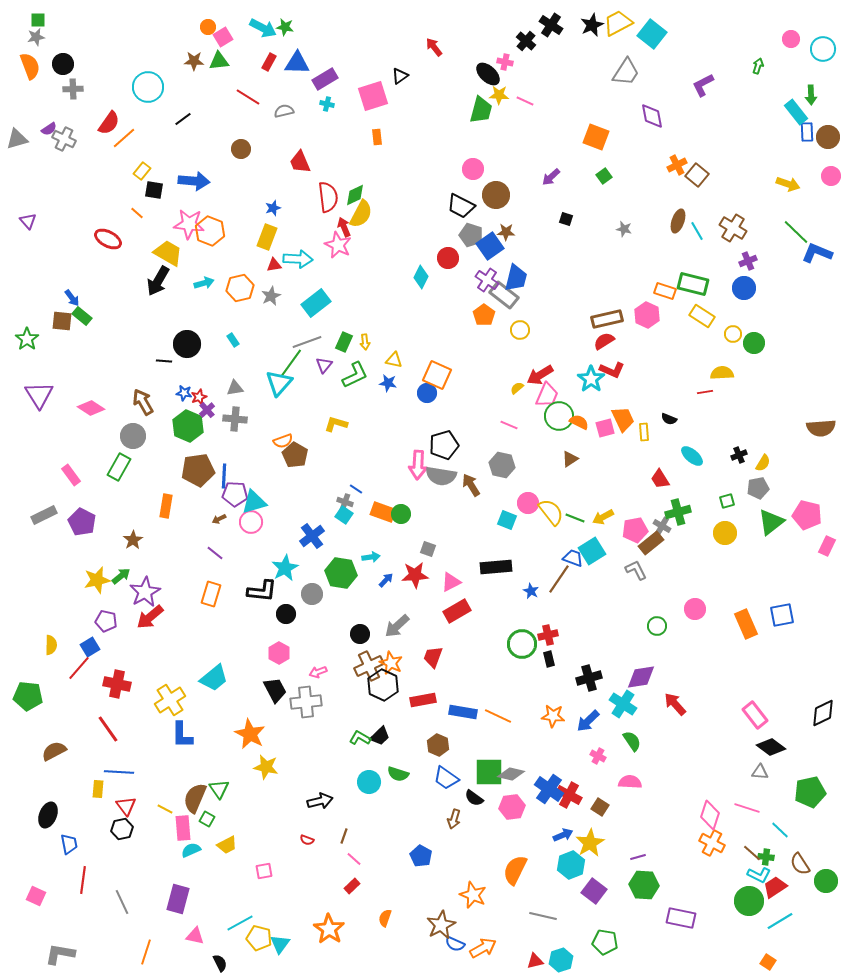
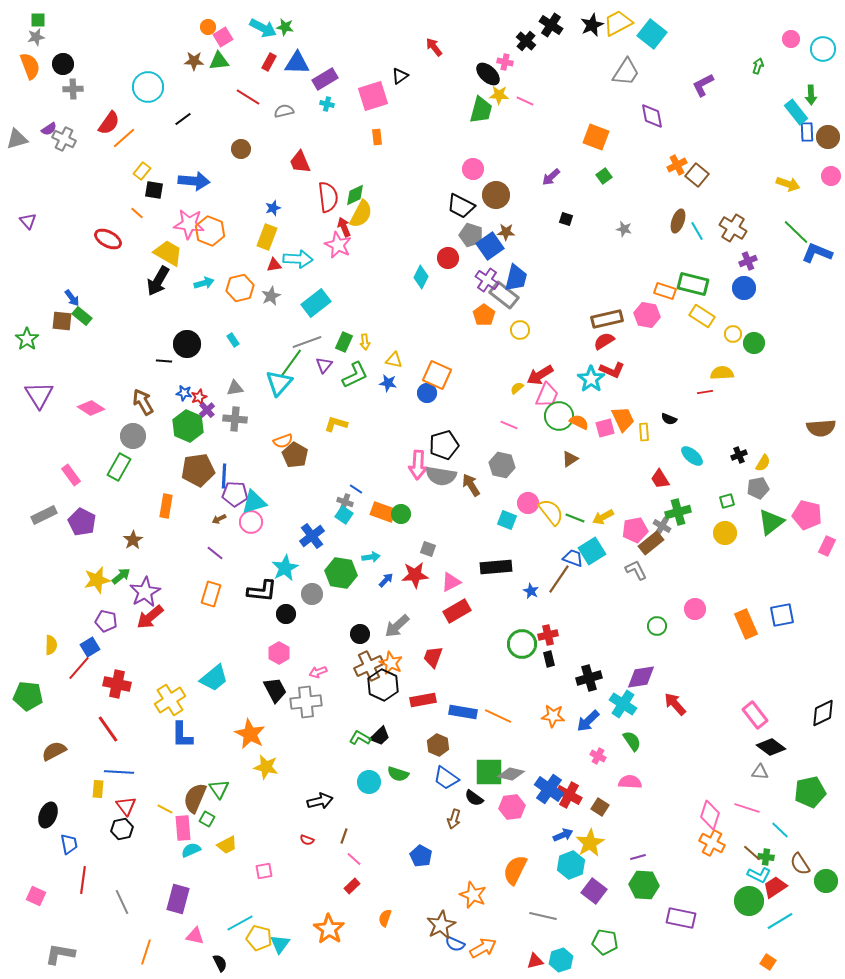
pink hexagon at (647, 315): rotated 15 degrees counterclockwise
